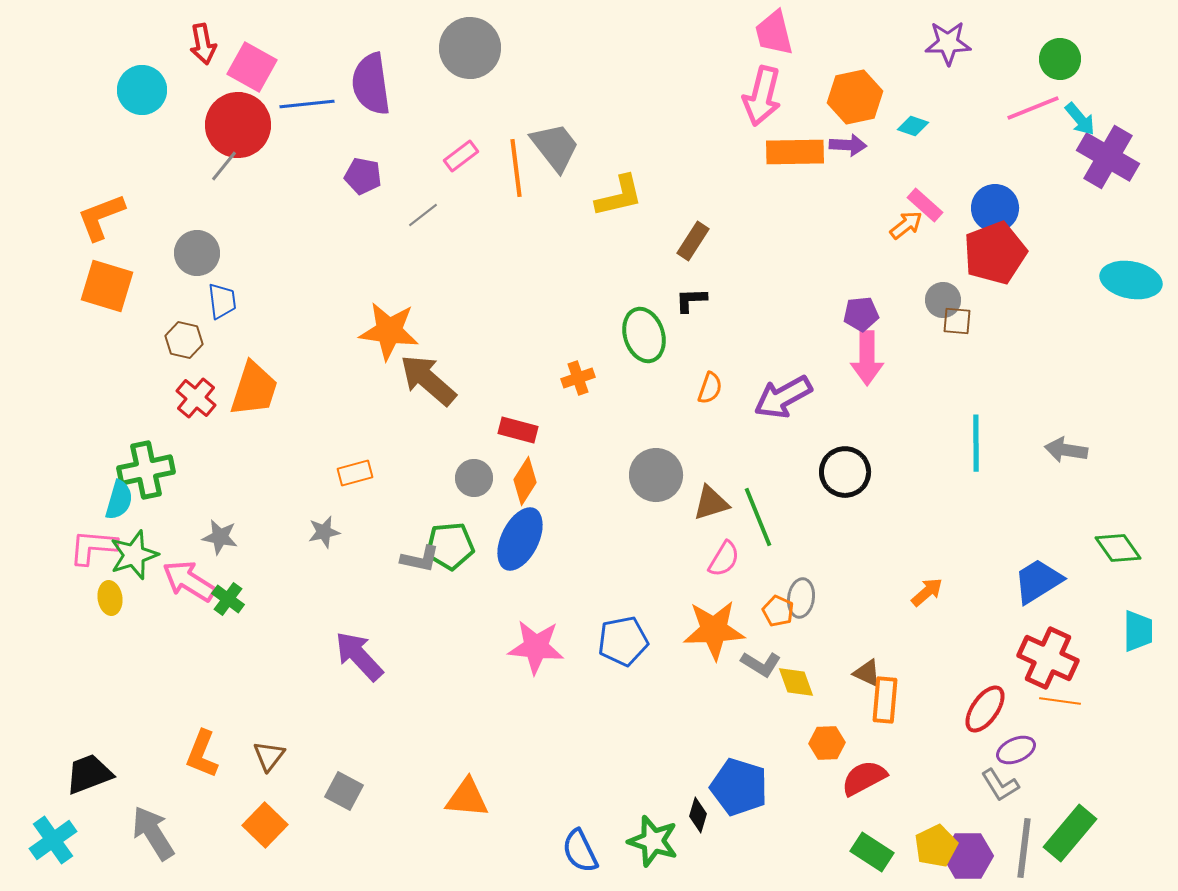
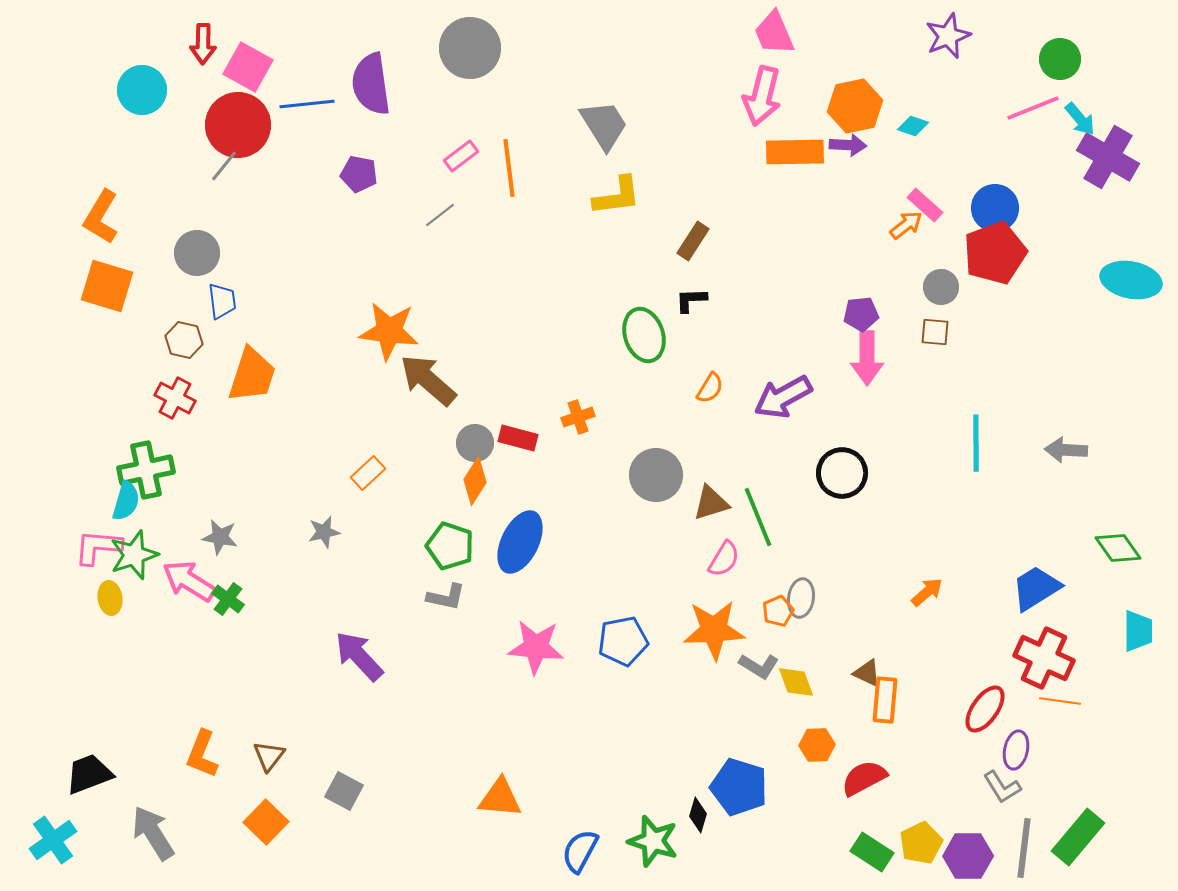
pink trapezoid at (774, 33): rotated 9 degrees counterclockwise
purple star at (948, 43): moved 7 px up; rotated 21 degrees counterclockwise
red arrow at (203, 44): rotated 12 degrees clockwise
pink square at (252, 67): moved 4 px left
orange hexagon at (855, 97): moved 9 px down
gray trapezoid at (555, 147): moved 49 px right, 22 px up; rotated 6 degrees clockwise
orange line at (516, 168): moved 7 px left
purple pentagon at (363, 176): moved 4 px left, 2 px up
yellow L-shape at (619, 196): moved 2 px left; rotated 6 degrees clockwise
gray line at (423, 215): moved 17 px right
orange L-shape at (101, 217): rotated 38 degrees counterclockwise
gray circle at (943, 300): moved 2 px left, 13 px up
brown square at (957, 321): moved 22 px left, 11 px down
orange cross at (578, 378): moved 39 px down
orange semicircle at (710, 388): rotated 12 degrees clockwise
orange trapezoid at (254, 389): moved 2 px left, 14 px up
red cross at (196, 398): moved 21 px left; rotated 12 degrees counterclockwise
red rectangle at (518, 430): moved 8 px down
gray arrow at (1066, 450): rotated 6 degrees counterclockwise
black circle at (845, 472): moved 3 px left, 1 px down
orange rectangle at (355, 473): moved 13 px right; rotated 28 degrees counterclockwise
gray circle at (474, 478): moved 1 px right, 35 px up
orange diamond at (525, 481): moved 50 px left
cyan semicircle at (119, 500): moved 7 px right, 1 px down
blue ellipse at (520, 539): moved 3 px down
green pentagon at (450, 546): rotated 24 degrees clockwise
pink L-shape at (93, 547): moved 5 px right
gray L-shape at (420, 559): moved 26 px right, 38 px down
blue trapezoid at (1038, 581): moved 2 px left, 7 px down
orange pentagon at (778, 611): rotated 24 degrees clockwise
red cross at (1048, 658): moved 4 px left
gray L-shape at (761, 664): moved 2 px left, 2 px down
orange hexagon at (827, 743): moved 10 px left, 2 px down
purple ellipse at (1016, 750): rotated 54 degrees counterclockwise
gray L-shape at (1000, 785): moved 2 px right, 2 px down
orange triangle at (467, 798): moved 33 px right
orange square at (265, 825): moved 1 px right, 3 px up
green rectangle at (1070, 833): moved 8 px right, 4 px down
yellow pentagon at (936, 846): moved 15 px left, 3 px up
blue semicircle at (580, 851): rotated 54 degrees clockwise
